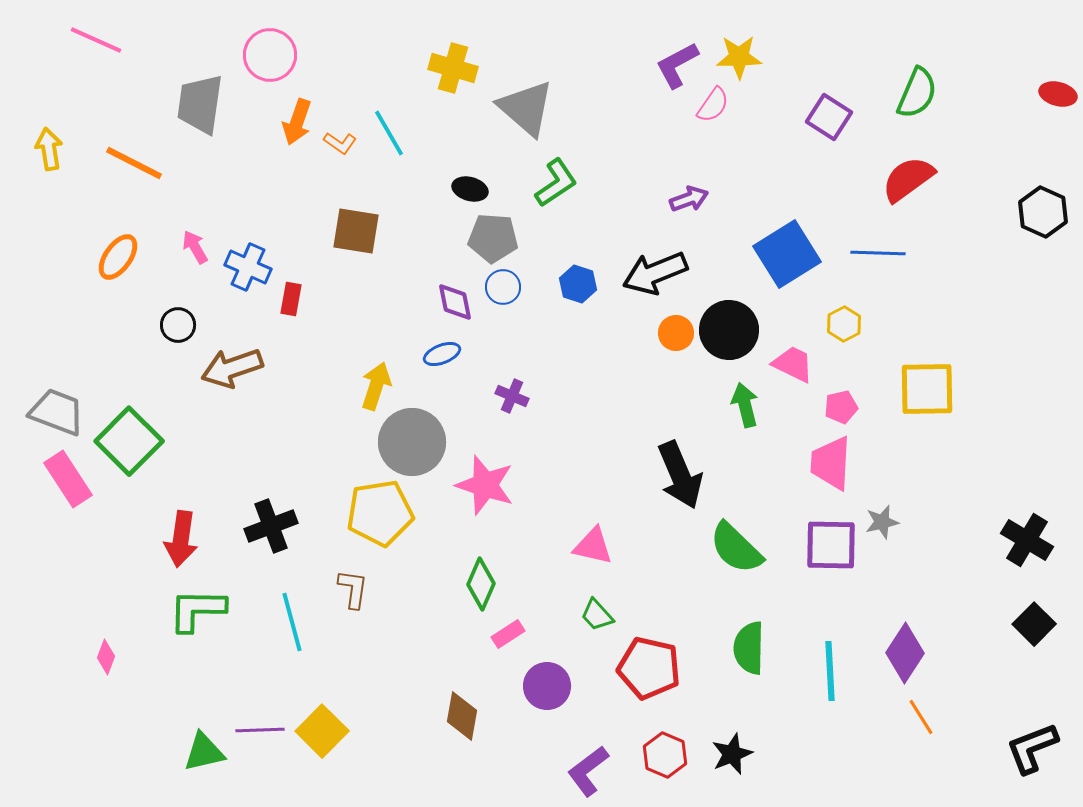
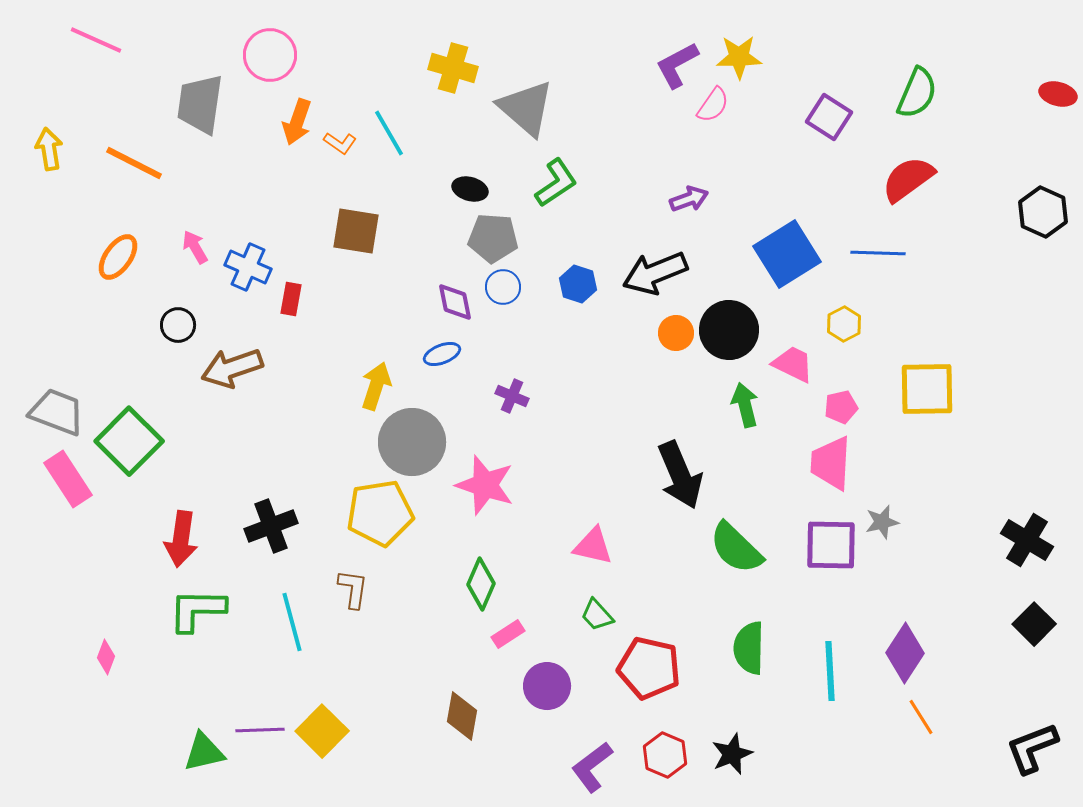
purple L-shape at (588, 771): moved 4 px right, 4 px up
